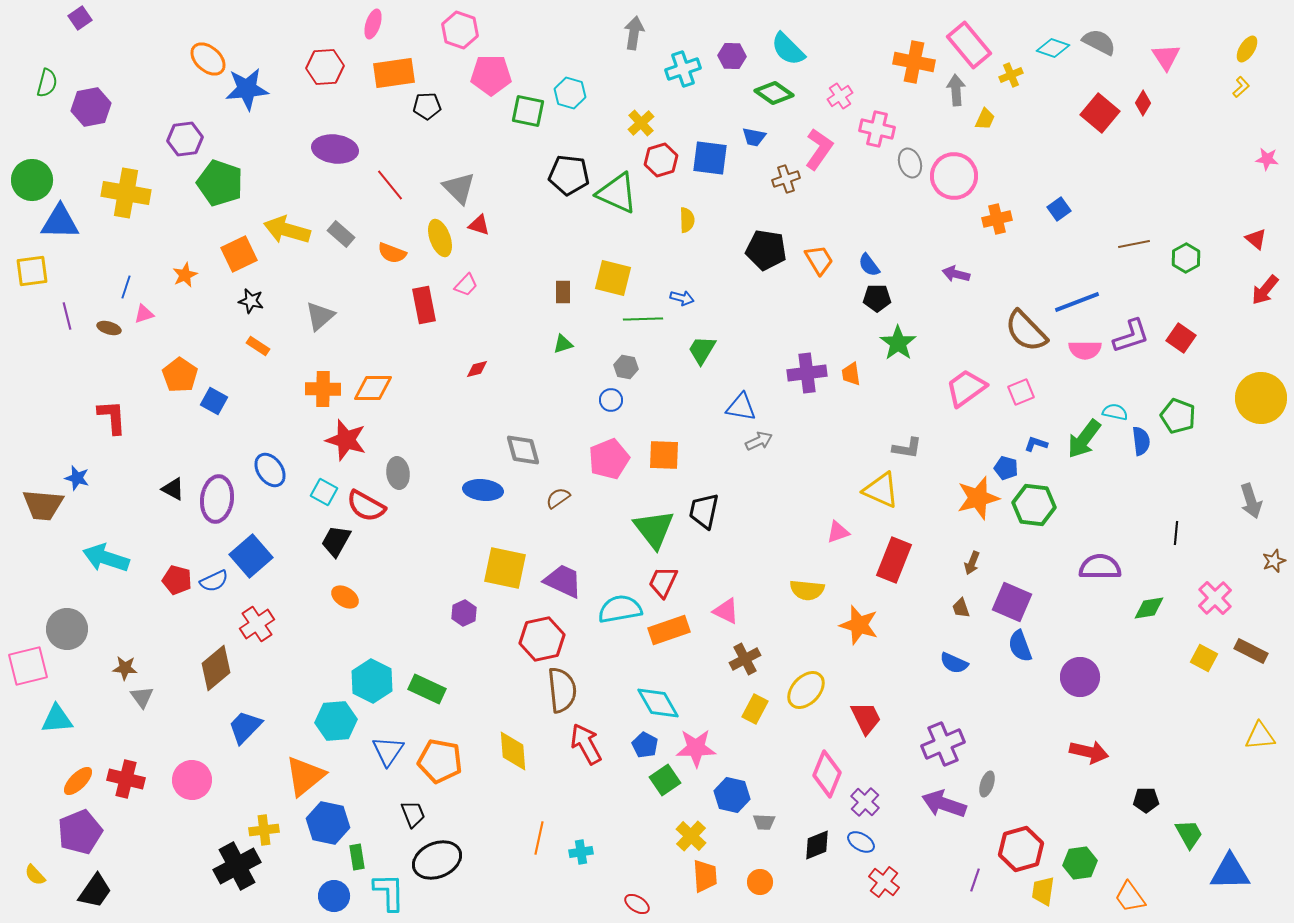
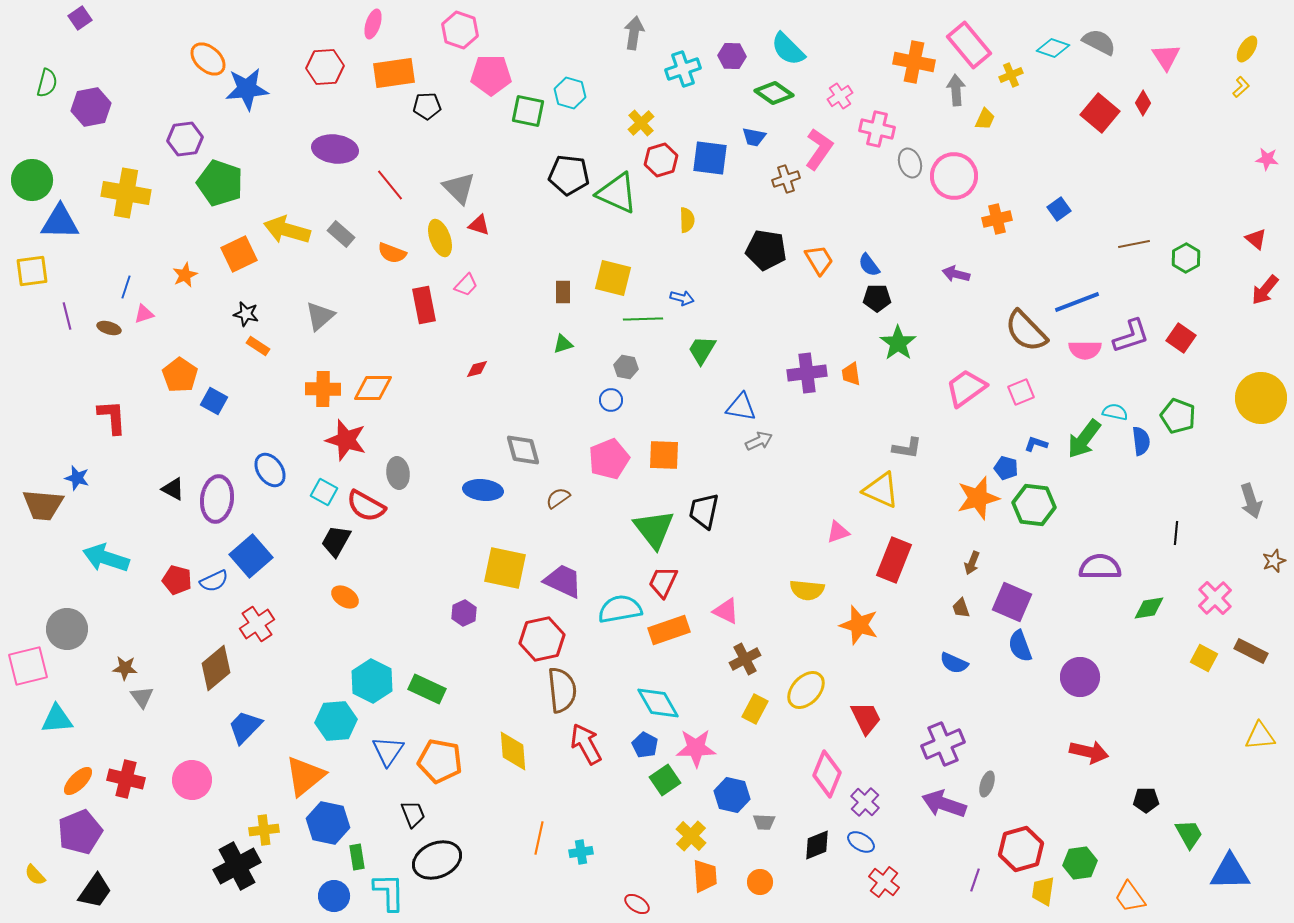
black star at (251, 301): moved 5 px left, 13 px down
